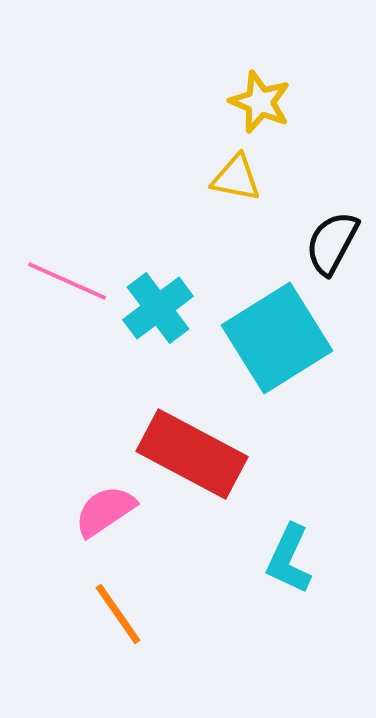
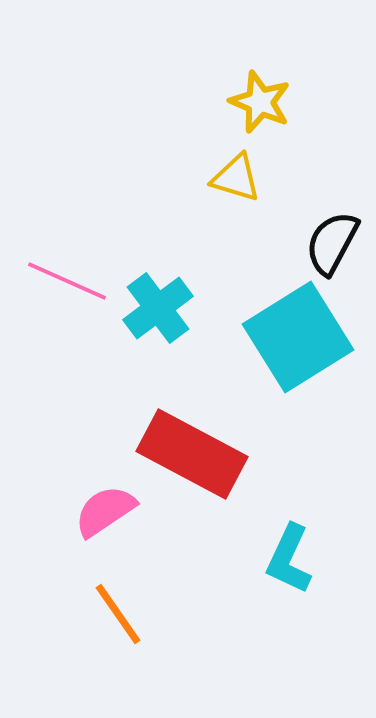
yellow triangle: rotated 6 degrees clockwise
cyan square: moved 21 px right, 1 px up
